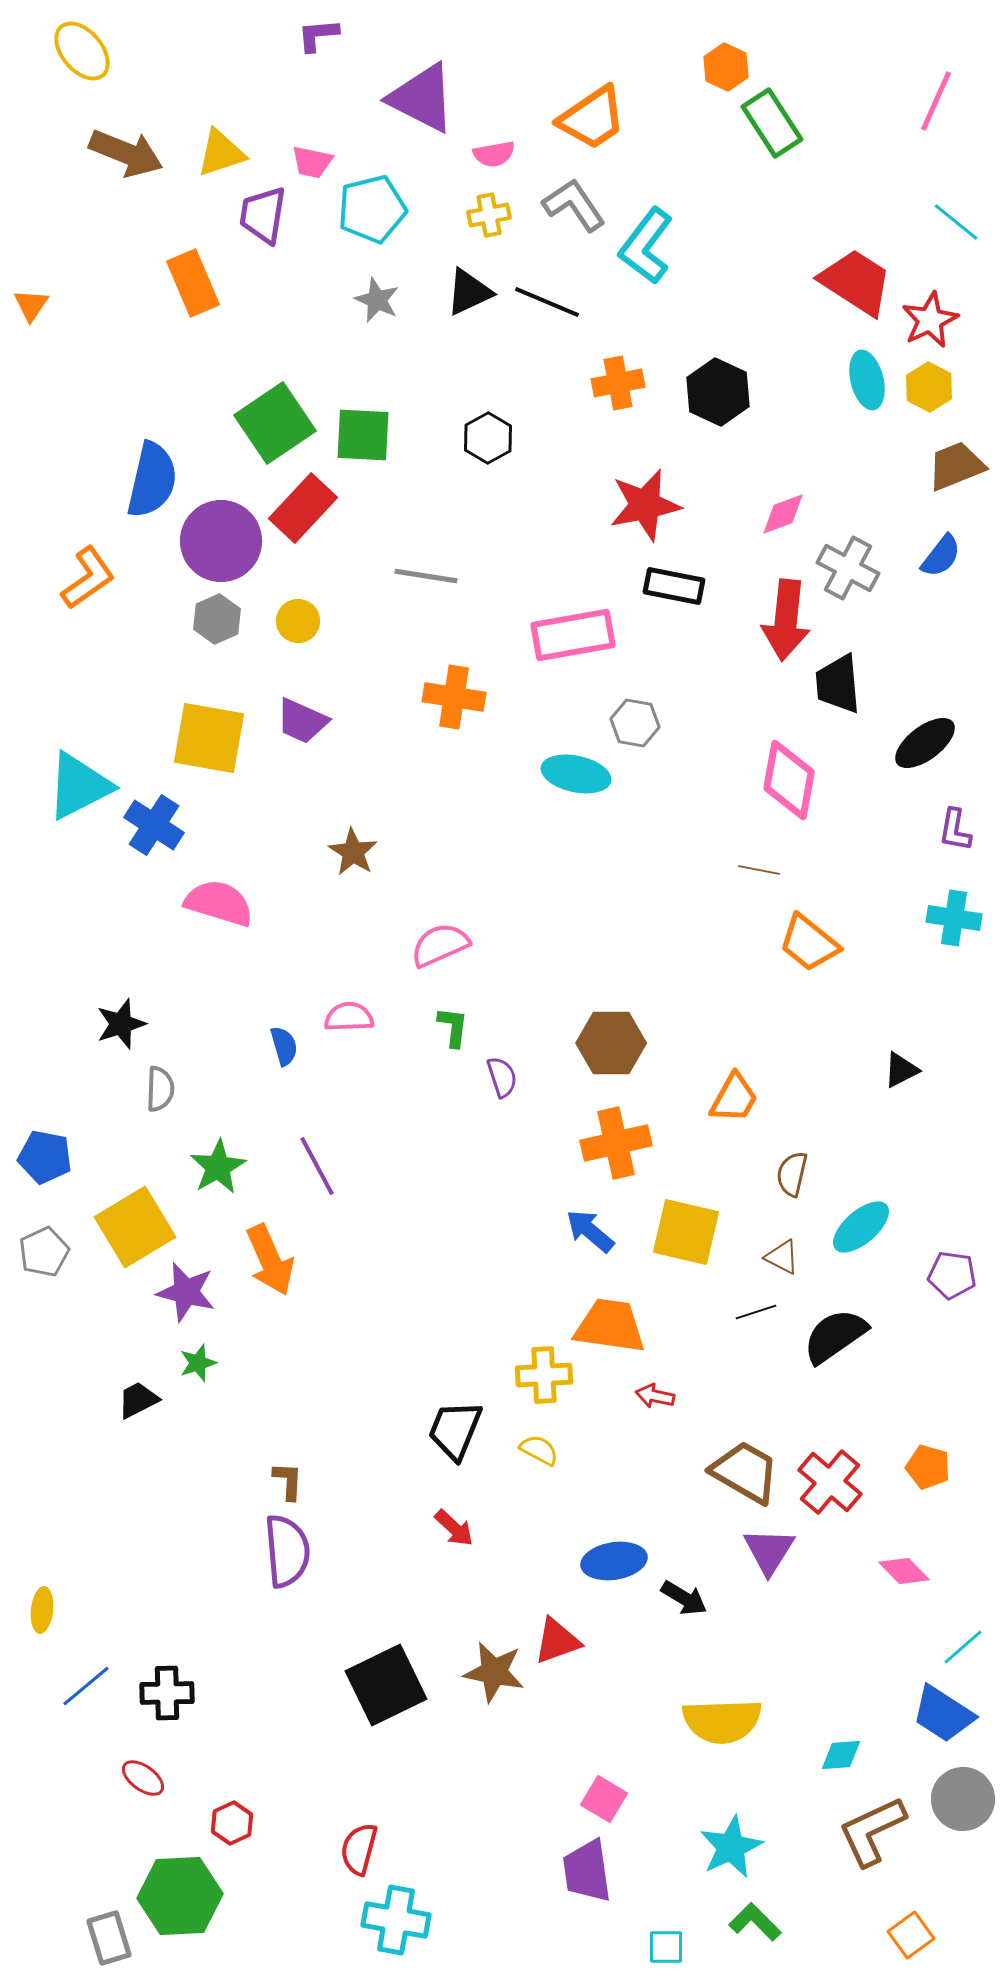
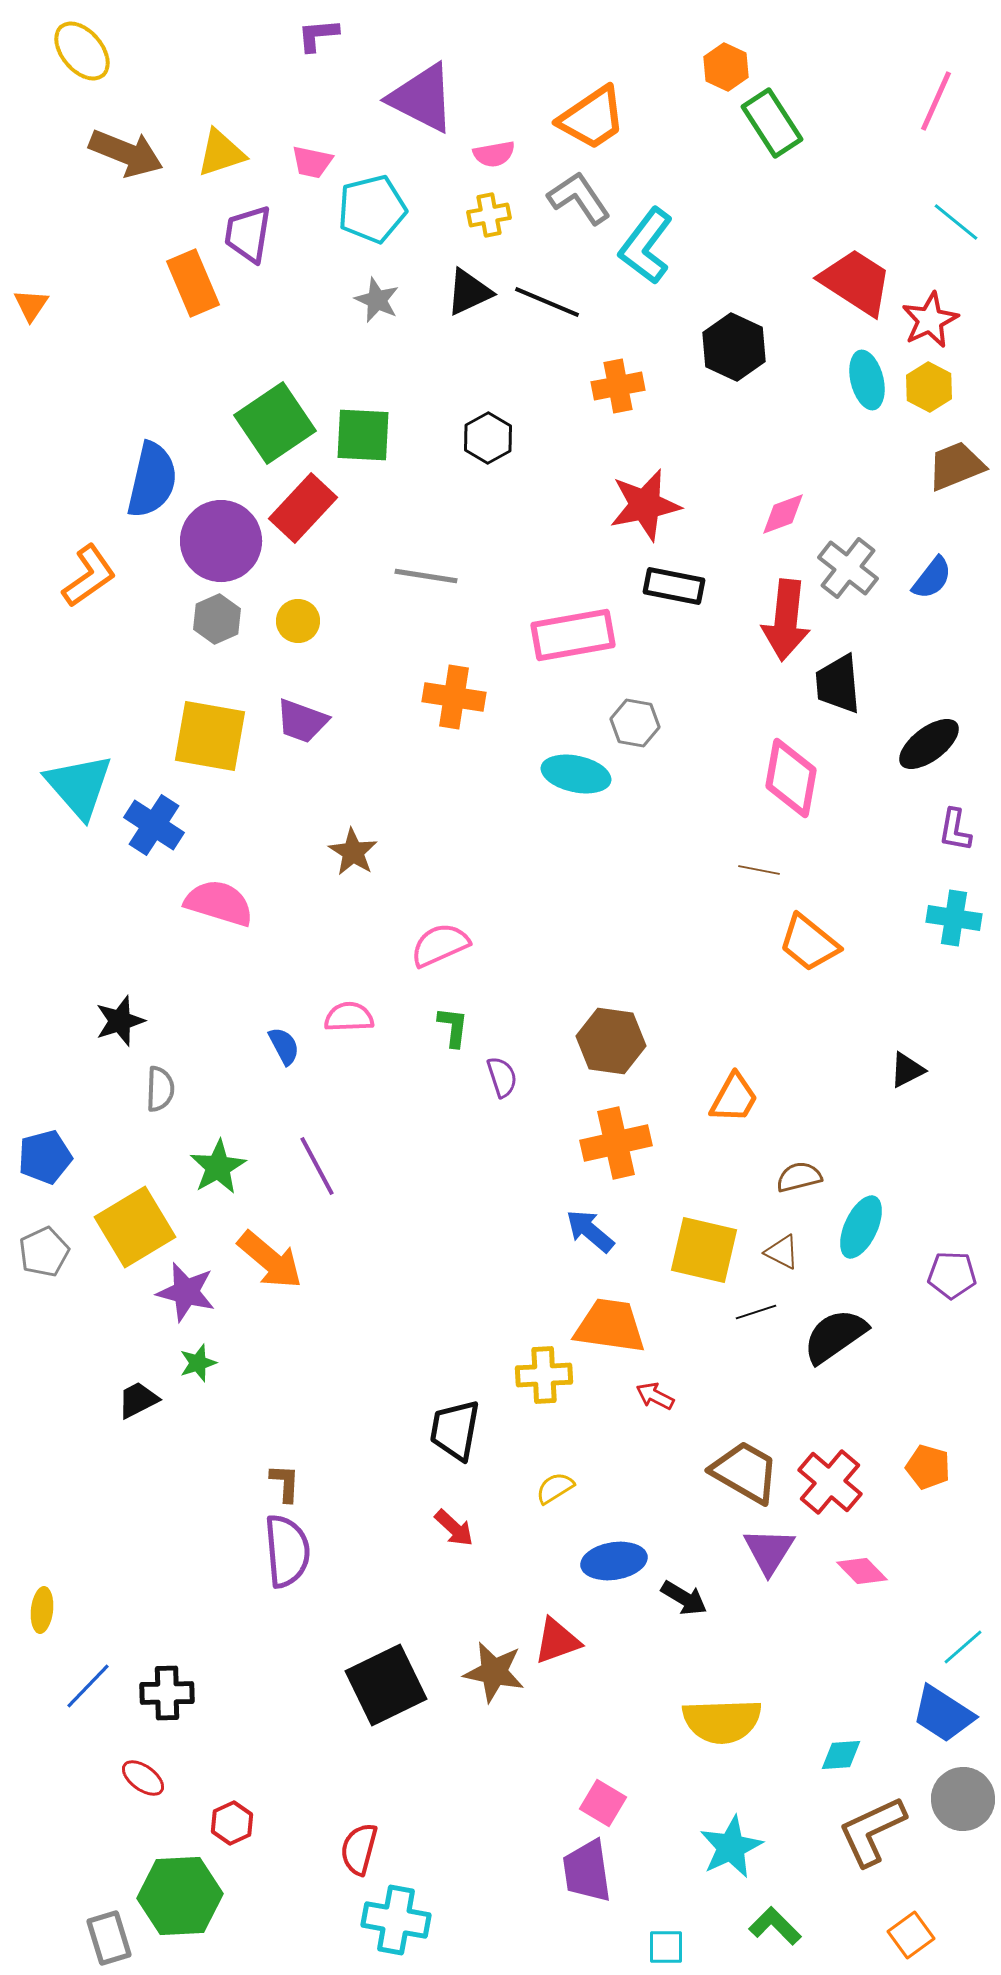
gray L-shape at (574, 205): moved 5 px right, 7 px up
purple trapezoid at (263, 215): moved 15 px left, 19 px down
orange cross at (618, 383): moved 3 px down
black hexagon at (718, 392): moved 16 px right, 45 px up
blue semicircle at (941, 556): moved 9 px left, 22 px down
gray cross at (848, 568): rotated 10 degrees clockwise
orange L-shape at (88, 578): moved 1 px right, 2 px up
purple trapezoid at (302, 721): rotated 4 degrees counterclockwise
yellow square at (209, 738): moved 1 px right, 2 px up
black ellipse at (925, 743): moved 4 px right, 1 px down
pink diamond at (789, 780): moved 2 px right, 2 px up
cyan triangle at (79, 786): rotated 44 degrees counterclockwise
black star at (121, 1024): moved 1 px left, 3 px up
brown hexagon at (611, 1043): moved 2 px up; rotated 8 degrees clockwise
blue semicircle at (284, 1046): rotated 12 degrees counterclockwise
black triangle at (901, 1070): moved 6 px right
blue pentagon at (45, 1157): rotated 26 degrees counterclockwise
brown semicircle at (792, 1174): moved 7 px right, 3 px down; rotated 63 degrees clockwise
cyan ellipse at (861, 1227): rotated 24 degrees counterclockwise
yellow square at (686, 1232): moved 18 px right, 18 px down
brown triangle at (782, 1257): moved 5 px up
orange arrow at (270, 1260): rotated 26 degrees counterclockwise
purple pentagon at (952, 1275): rotated 6 degrees counterclockwise
red arrow at (655, 1396): rotated 15 degrees clockwise
black trapezoid at (455, 1430): rotated 12 degrees counterclockwise
yellow semicircle at (539, 1450): moved 16 px right, 38 px down; rotated 60 degrees counterclockwise
brown L-shape at (288, 1481): moved 3 px left, 2 px down
pink diamond at (904, 1571): moved 42 px left
blue line at (86, 1686): moved 2 px right; rotated 6 degrees counterclockwise
pink square at (604, 1799): moved 1 px left, 4 px down
green L-shape at (755, 1922): moved 20 px right, 4 px down
